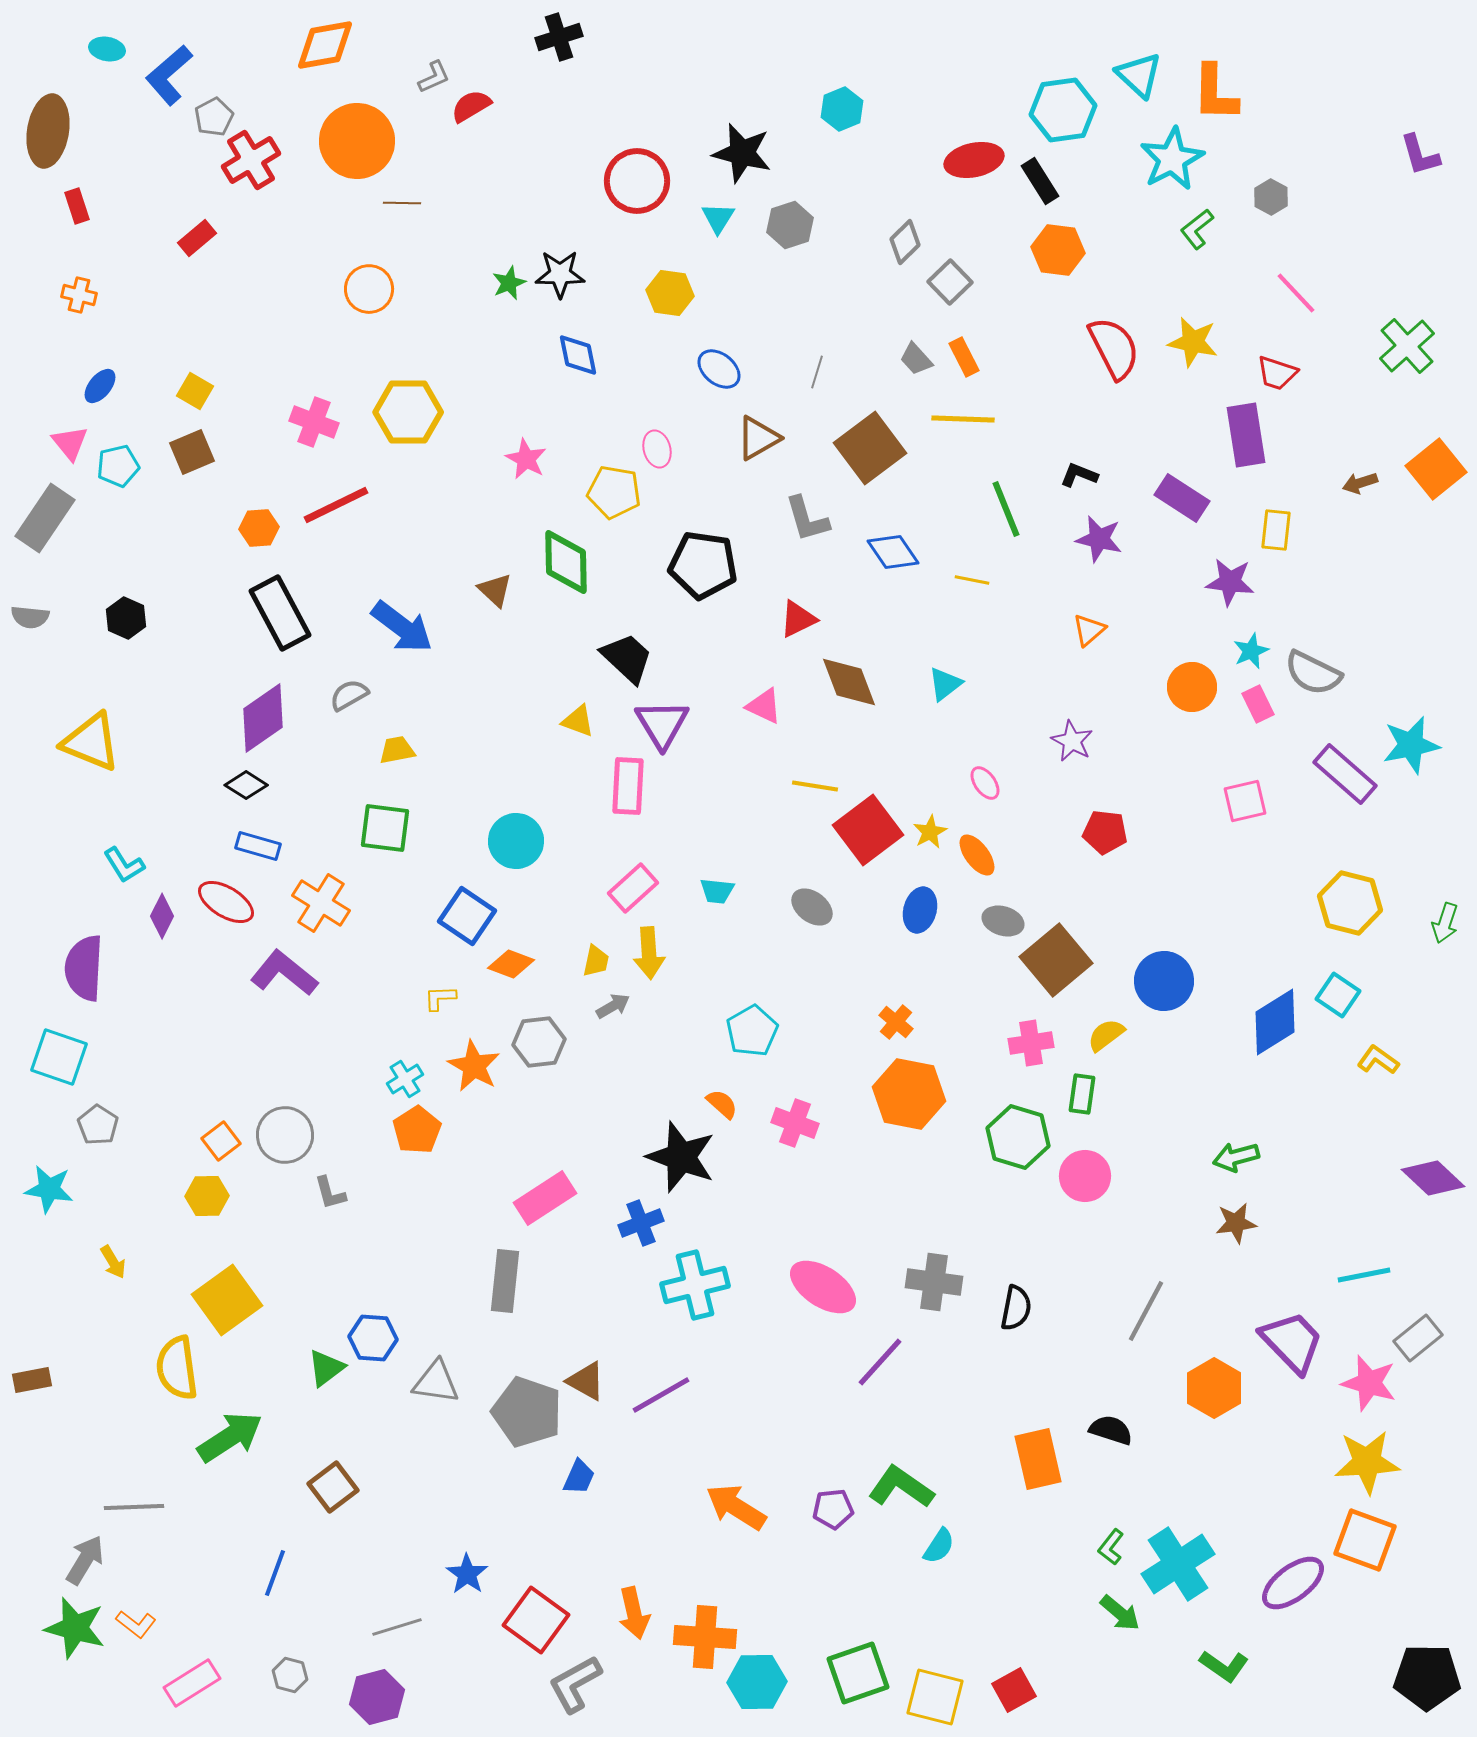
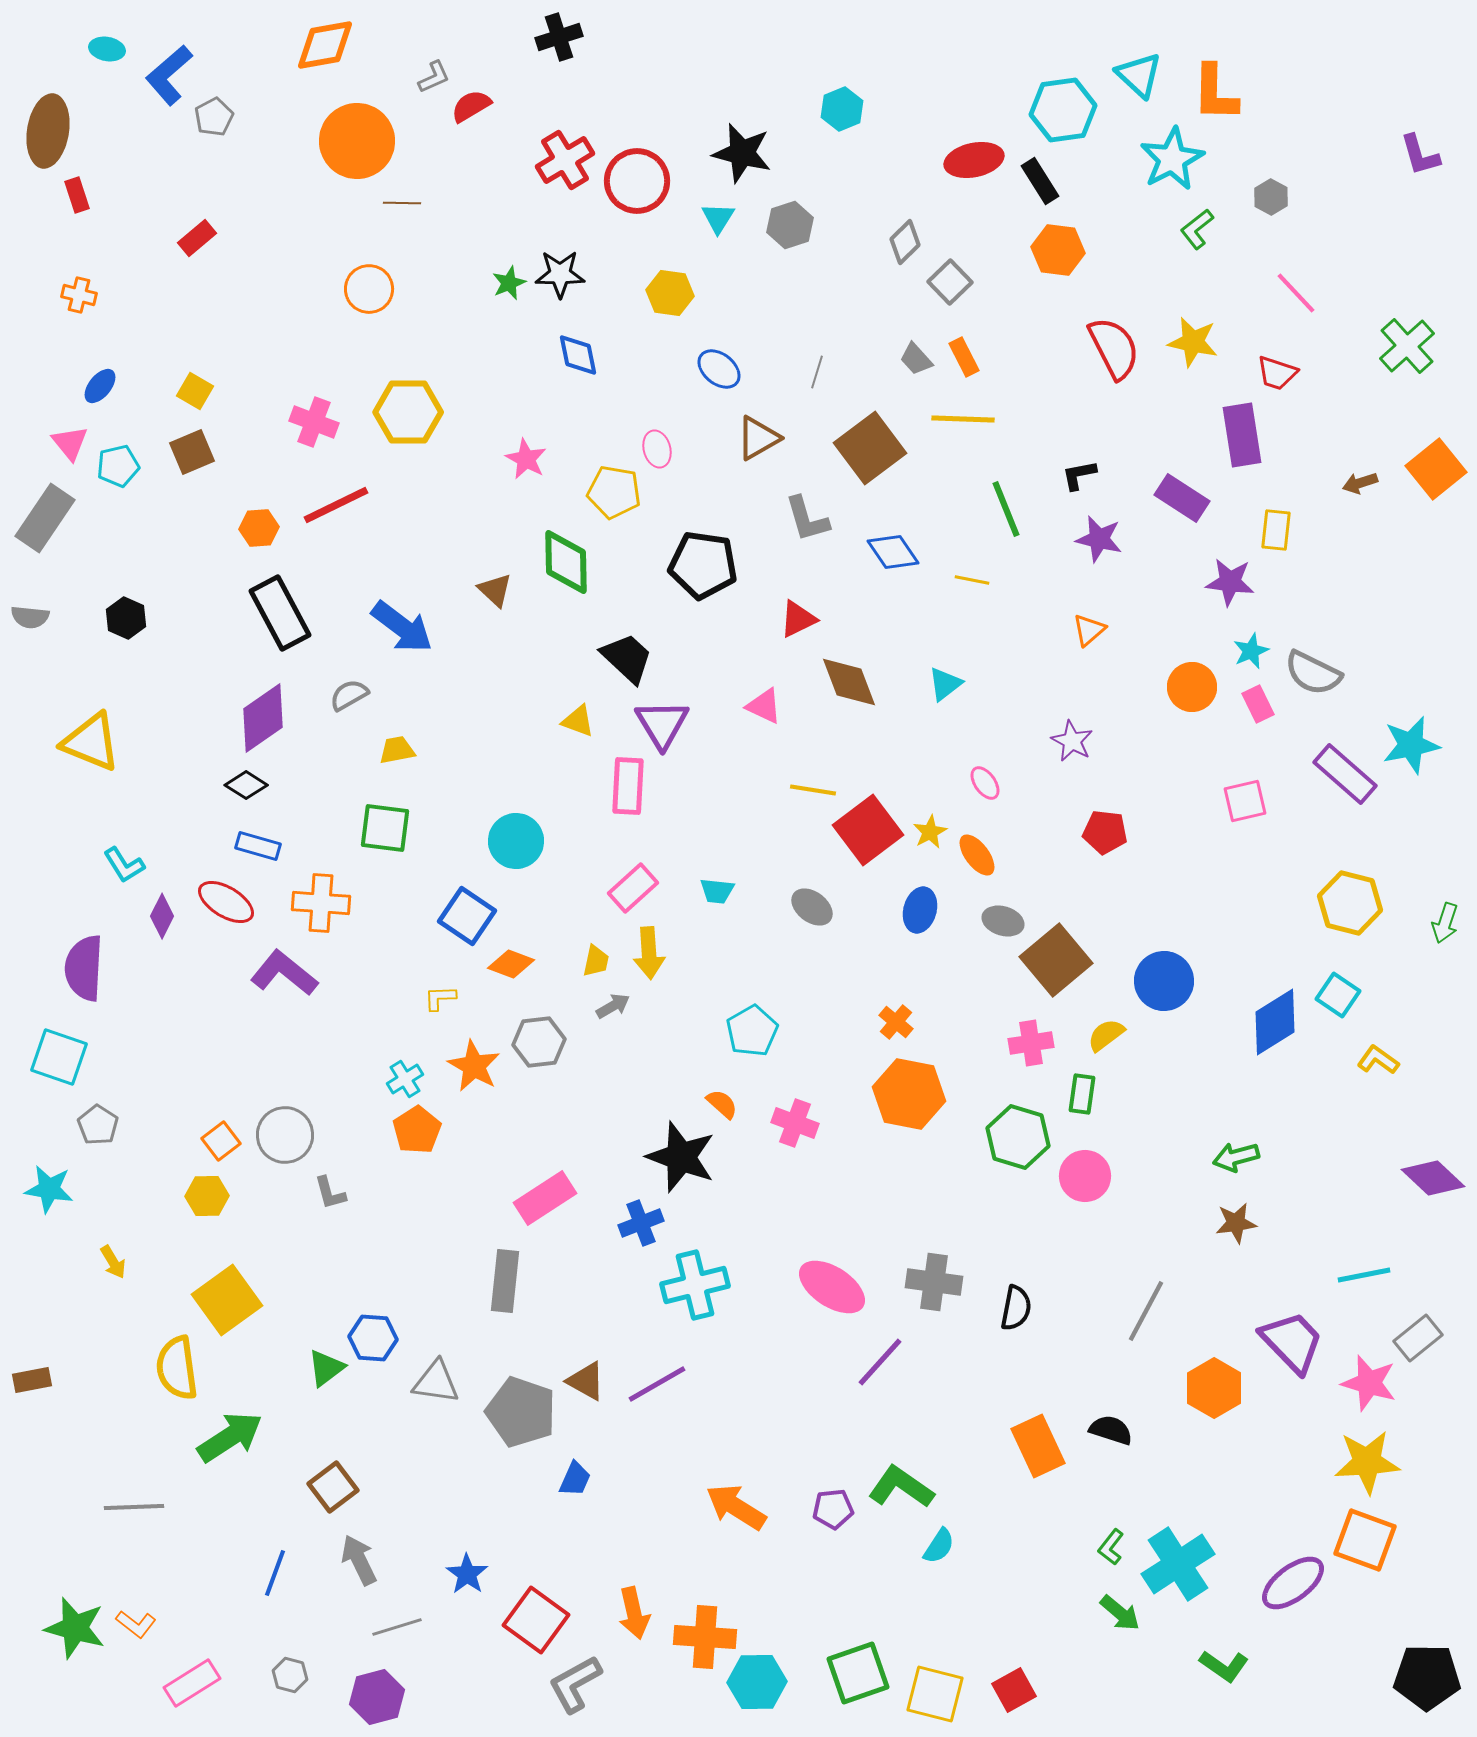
red cross at (251, 160): moved 314 px right
red rectangle at (77, 206): moved 11 px up
purple rectangle at (1246, 435): moved 4 px left
black L-shape at (1079, 475): rotated 33 degrees counterclockwise
yellow line at (815, 786): moved 2 px left, 4 px down
orange cross at (321, 903): rotated 28 degrees counterclockwise
pink ellipse at (823, 1287): moved 9 px right
purple line at (661, 1395): moved 4 px left, 11 px up
gray pentagon at (527, 1412): moved 6 px left
orange rectangle at (1038, 1459): moved 13 px up; rotated 12 degrees counterclockwise
blue trapezoid at (579, 1477): moved 4 px left, 2 px down
gray arrow at (85, 1560): moved 274 px right; rotated 57 degrees counterclockwise
yellow square at (935, 1697): moved 3 px up
